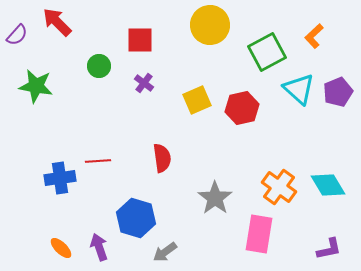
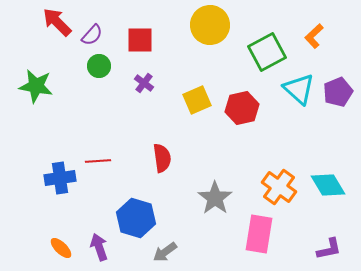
purple semicircle: moved 75 px right
